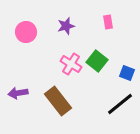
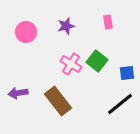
blue square: rotated 28 degrees counterclockwise
